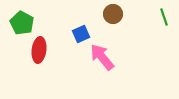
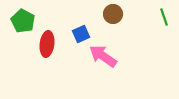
green pentagon: moved 1 px right, 2 px up
red ellipse: moved 8 px right, 6 px up
pink arrow: moved 1 px right, 1 px up; rotated 16 degrees counterclockwise
